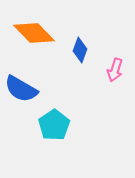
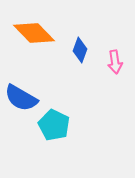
pink arrow: moved 8 px up; rotated 25 degrees counterclockwise
blue semicircle: moved 9 px down
cyan pentagon: rotated 12 degrees counterclockwise
